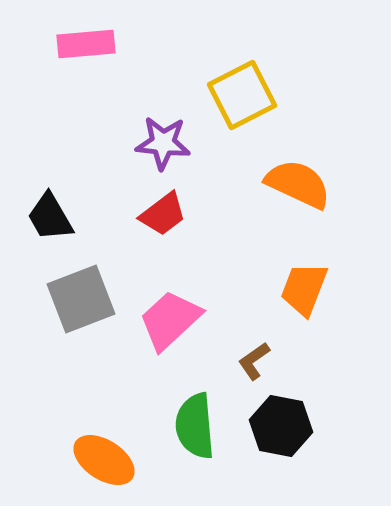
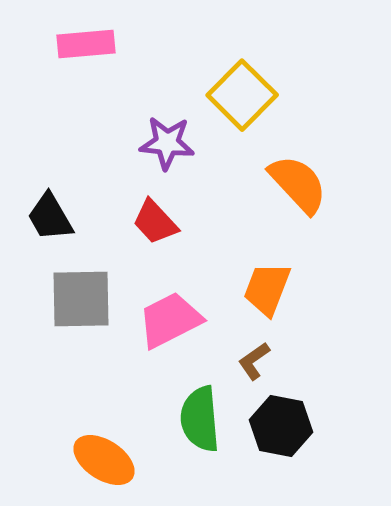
yellow square: rotated 18 degrees counterclockwise
purple star: moved 4 px right
orange semicircle: rotated 22 degrees clockwise
red trapezoid: moved 8 px left, 8 px down; rotated 84 degrees clockwise
orange trapezoid: moved 37 px left
gray square: rotated 20 degrees clockwise
pink trapezoid: rotated 16 degrees clockwise
green semicircle: moved 5 px right, 7 px up
